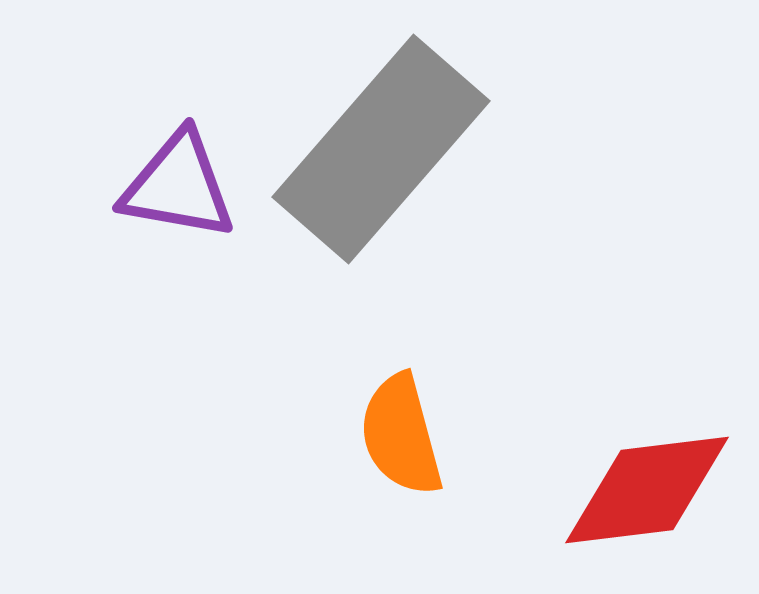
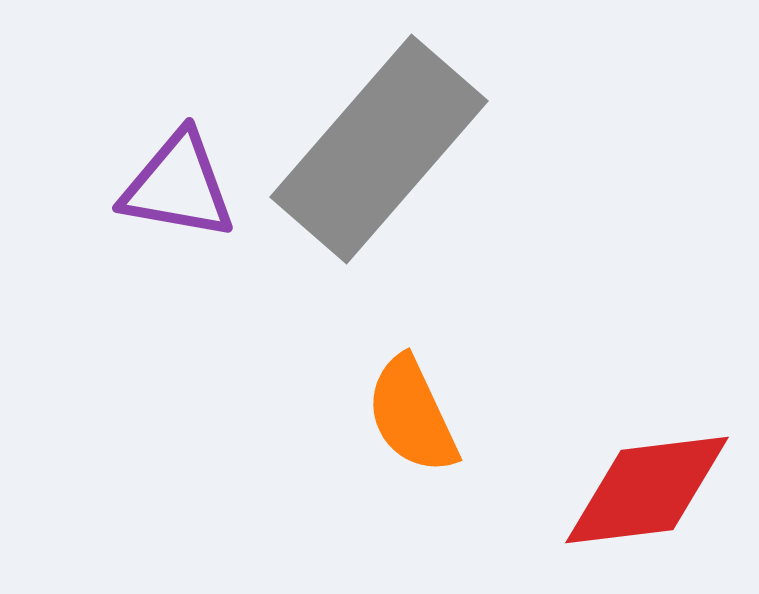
gray rectangle: moved 2 px left
orange semicircle: moved 11 px right, 20 px up; rotated 10 degrees counterclockwise
